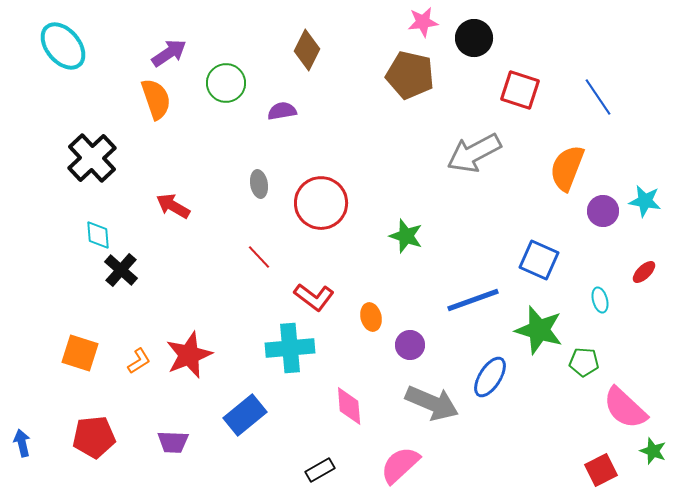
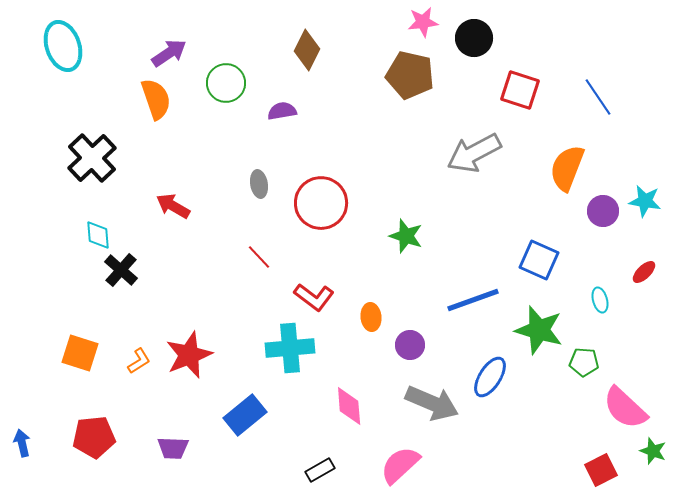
cyan ellipse at (63, 46): rotated 21 degrees clockwise
orange ellipse at (371, 317): rotated 8 degrees clockwise
purple trapezoid at (173, 442): moved 6 px down
